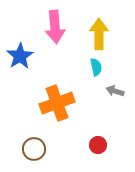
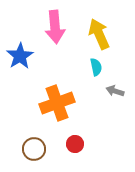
yellow arrow: rotated 24 degrees counterclockwise
red circle: moved 23 px left, 1 px up
